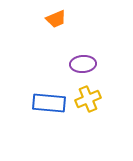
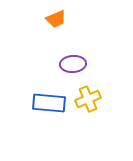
purple ellipse: moved 10 px left
